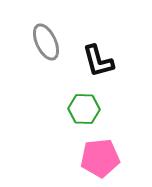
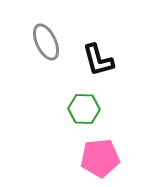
black L-shape: moved 1 px up
